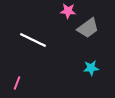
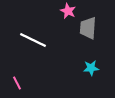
pink star: rotated 21 degrees clockwise
gray trapezoid: rotated 130 degrees clockwise
pink line: rotated 48 degrees counterclockwise
